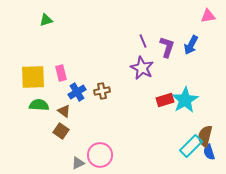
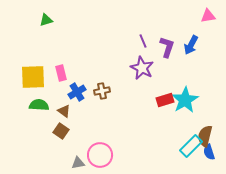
gray triangle: rotated 16 degrees clockwise
